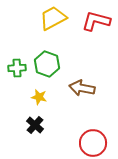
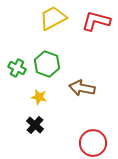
green cross: rotated 30 degrees clockwise
